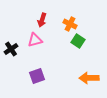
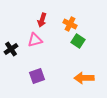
orange arrow: moved 5 px left
